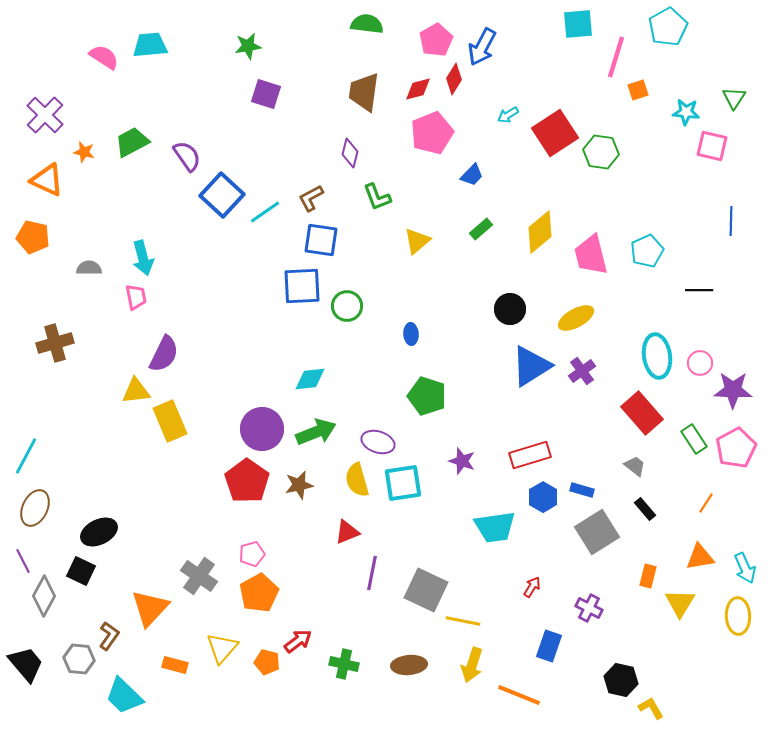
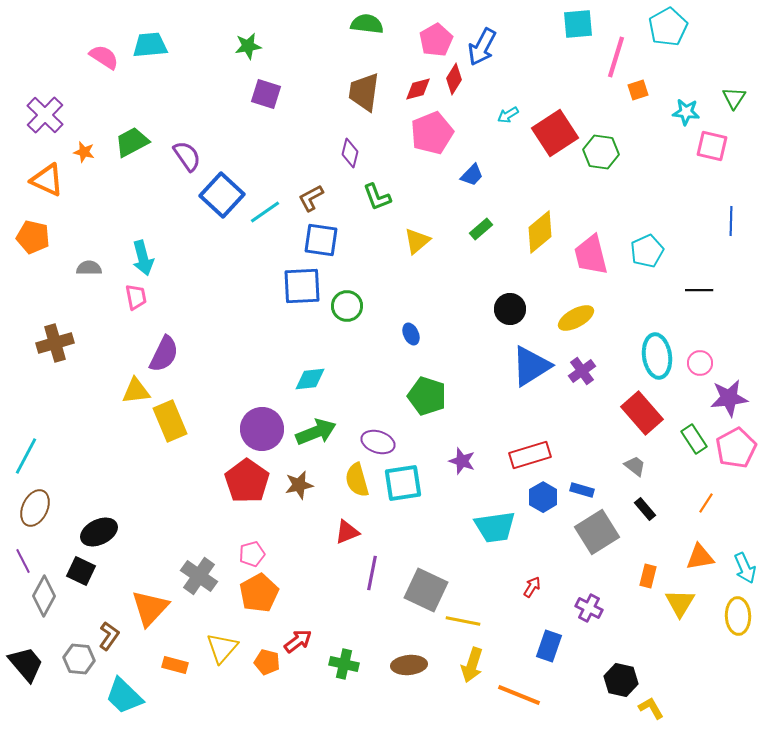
blue ellipse at (411, 334): rotated 20 degrees counterclockwise
purple star at (733, 390): moved 4 px left, 8 px down; rotated 9 degrees counterclockwise
